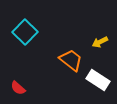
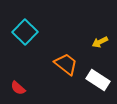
orange trapezoid: moved 5 px left, 4 px down
